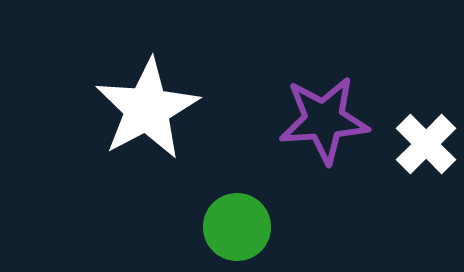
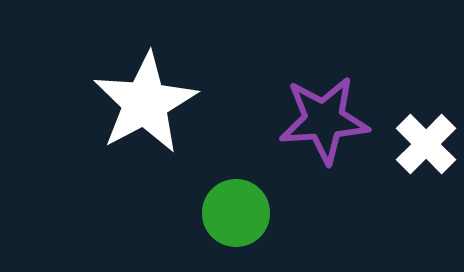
white star: moved 2 px left, 6 px up
green circle: moved 1 px left, 14 px up
